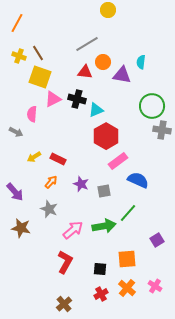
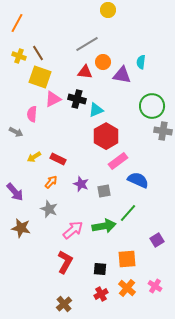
gray cross: moved 1 px right, 1 px down
